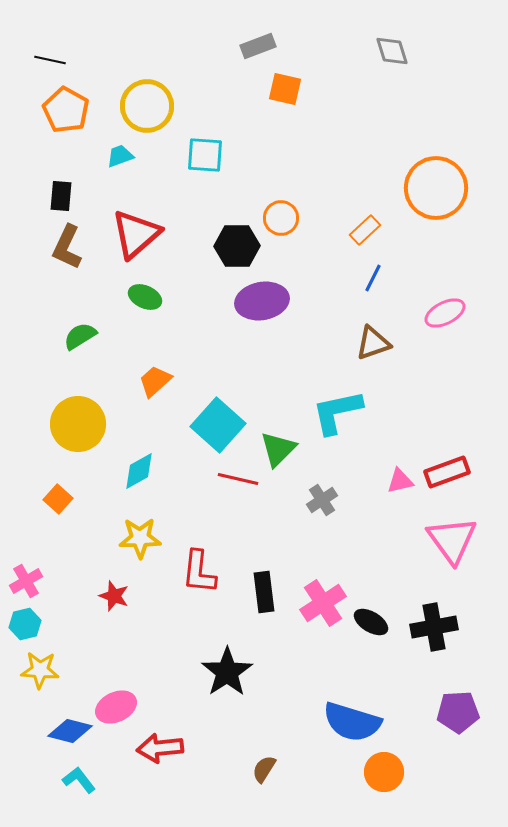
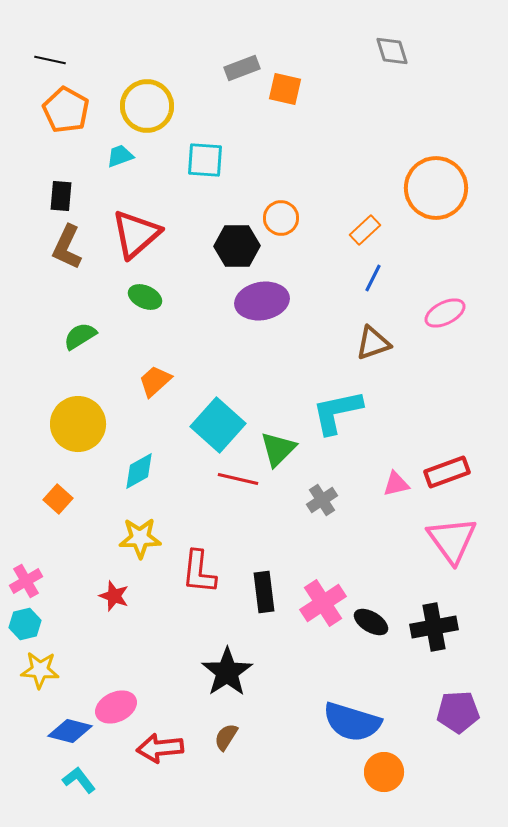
gray rectangle at (258, 46): moved 16 px left, 22 px down
cyan square at (205, 155): moved 5 px down
pink triangle at (400, 481): moved 4 px left, 3 px down
brown semicircle at (264, 769): moved 38 px left, 32 px up
